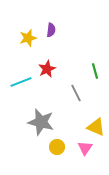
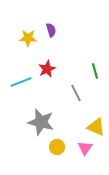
purple semicircle: rotated 24 degrees counterclockwise
yellow star: rotated 18 degrees clockwise
